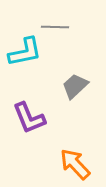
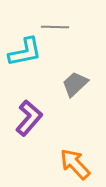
gray trapezoid: moved 2 px up
purple L-shape: rotated 117 degrees counterclockwise
